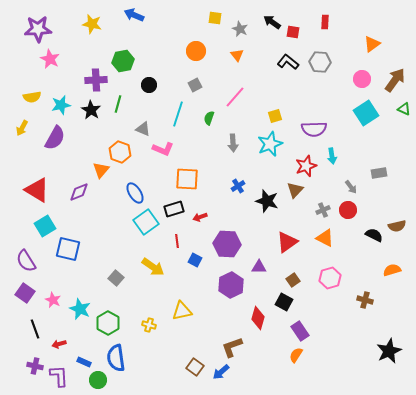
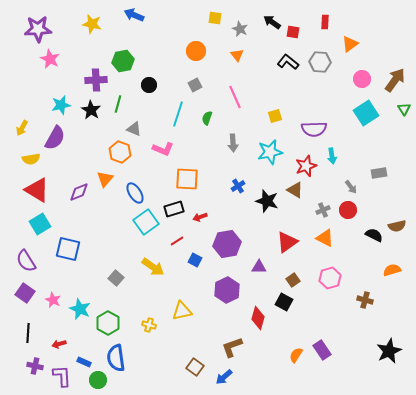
orange triangle at (372, 44): moved 22 px left
yellow semicircle at (32, 97): moved 1 px left, 62 px down
pink line at (235, 97): rotated 65 degrees counterclockwise
green triangle at (404, 109): rotated 32 degrees clockwise
green semicircle at (209, 118): moved 2 px left
gray triangle at (143, 129): moved 9 px left
cyan star at (270, 144): moved 8 px down; rotated 10 degrees clockwise
orange triangle at (101, 170): moved 4 px right, 9 px down
brown triangle at (295, 190): rotated 42 degrees counterclockwise
cyan square at (45, 226): moved 5 px left, 2 px up
red line at (177, 241): rotated 64 degrees clockwise
purple hexagon at (227, 244): rotated 12 degrees counterclockwise
purple hexagon at (231, 285): moved 4 px left, 5 px down
black line at (35, 329): moved 7 px left, 4 px down; rotated 24 degrees clockwise
purple rectangle at (300, 331): moved 22 px right, 19 px down
blue arrow at (221, 372): moved 3 px right, 5 px down
purple L-shape at (59, 376): moved 3 px right
